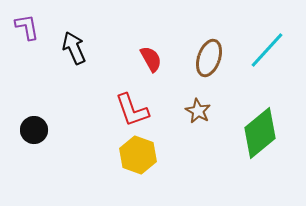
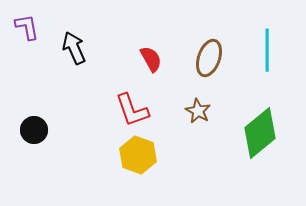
cyan line: rotated 42 degrees counterclockwise
